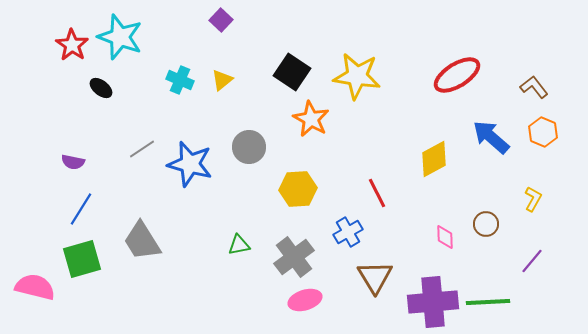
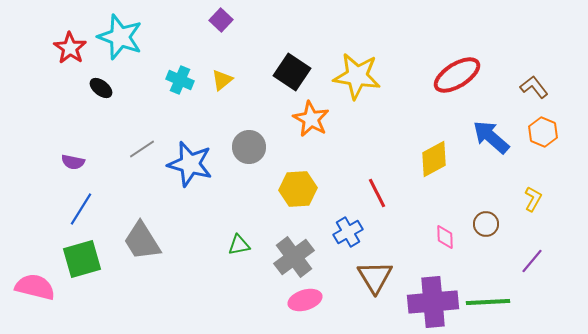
red star: moved 2 px left, 3 px down
